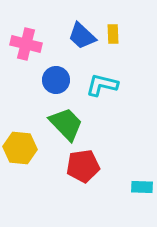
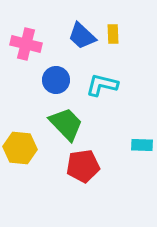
cyan rectangle: moved 42 px up
